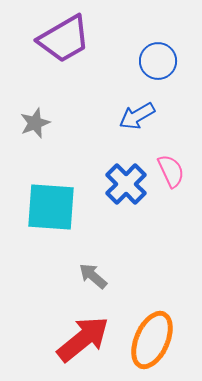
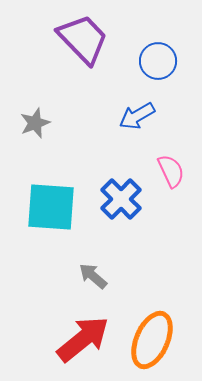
purple trapezoid: moved 19 px right; rotated 104 degrees counterclockwise
blue cross: moved 5 px left, 15 px down
